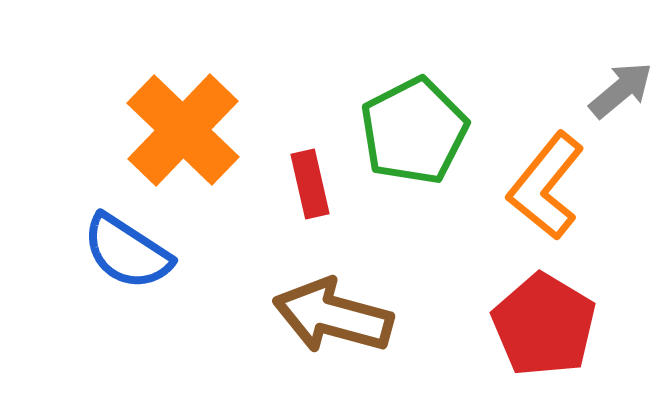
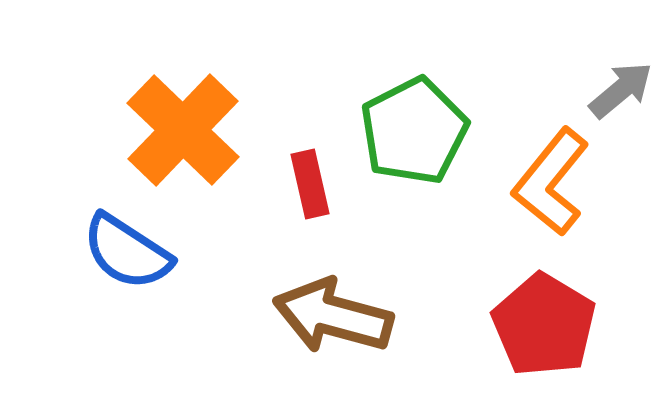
orange L-shape: moved 5 px right, 4 px up
